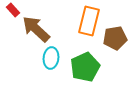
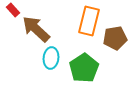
green pentagon: moved 1 px left, 1 px down; rotated 8 degrees counterclockwise
